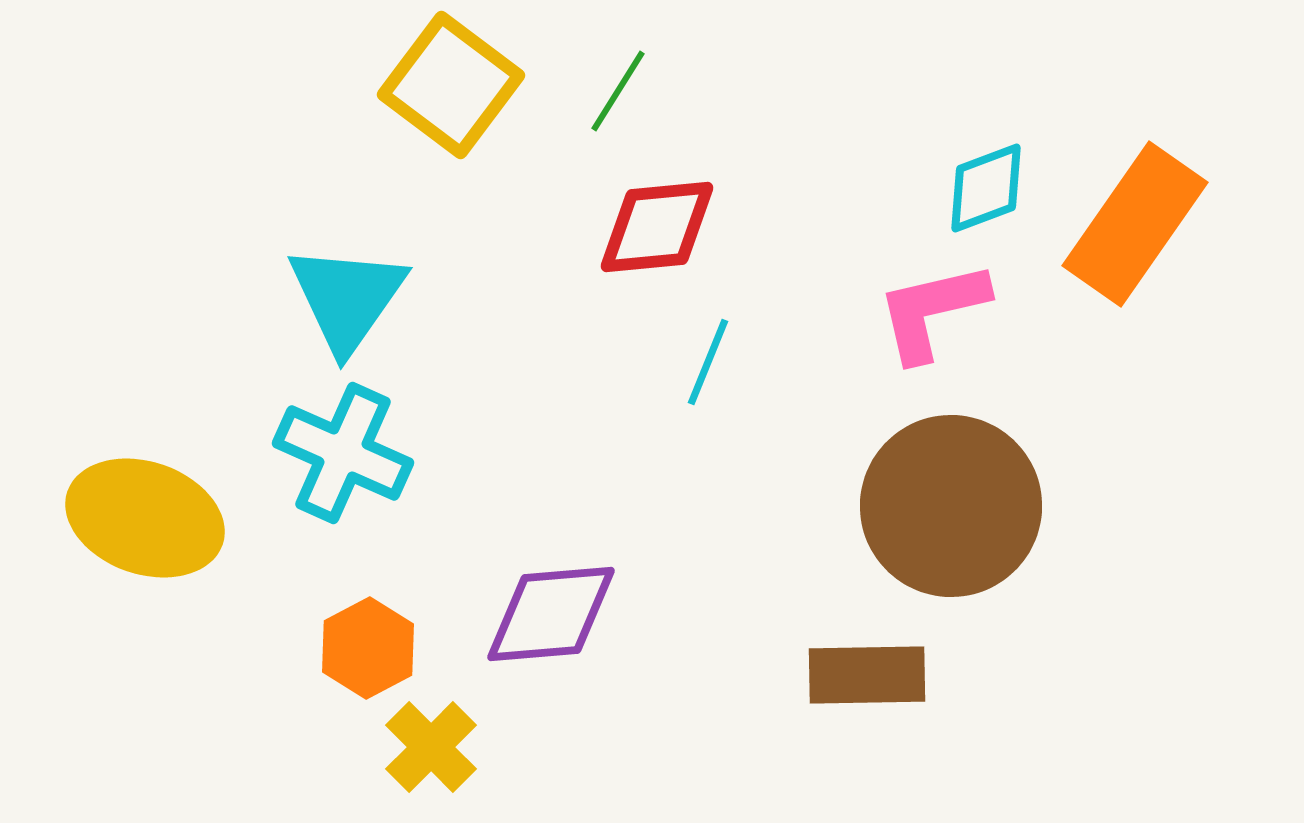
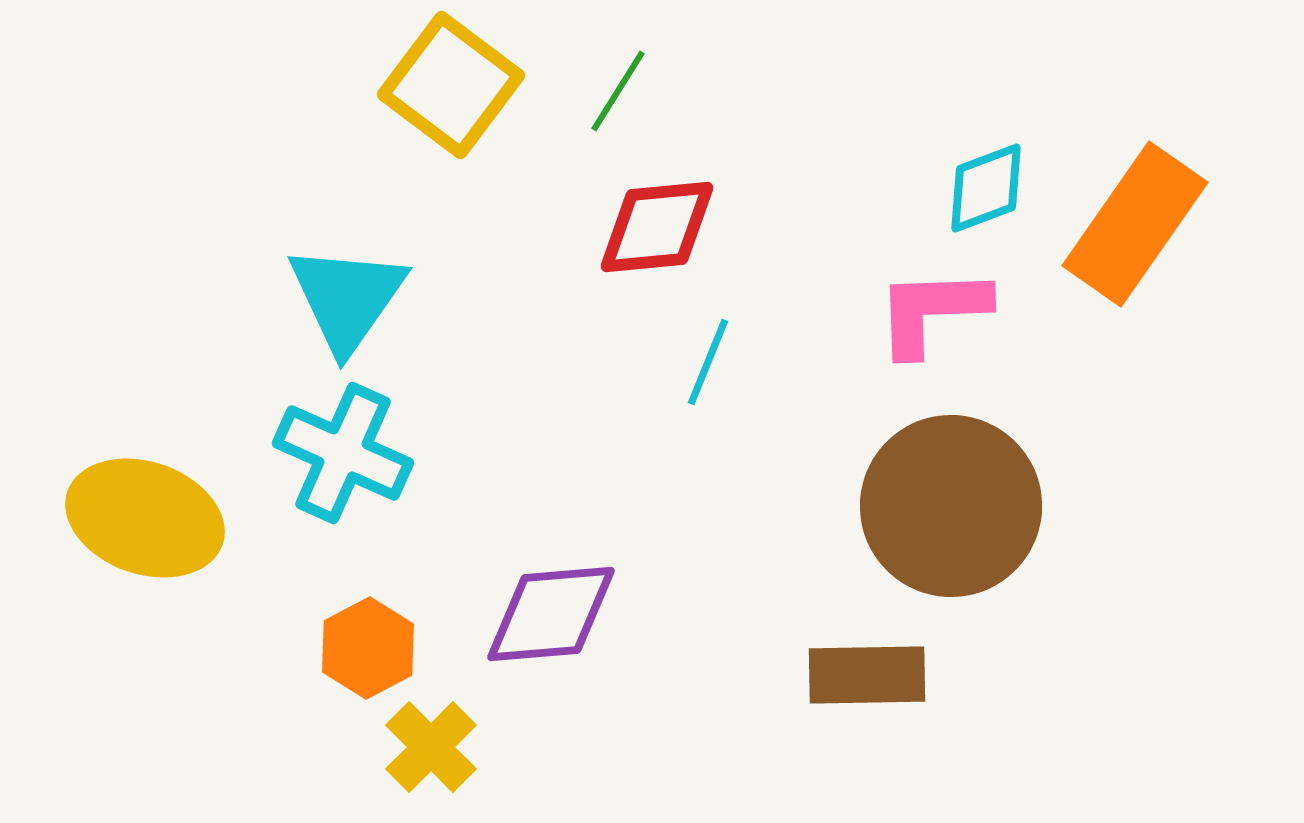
pink L-shape: rotated 11 degrees clockwise
